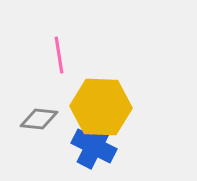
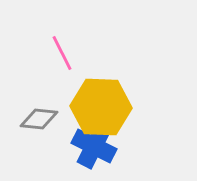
pink line: moved 3 px right, 2 px up; rotated 18 degrees counterclockwise
